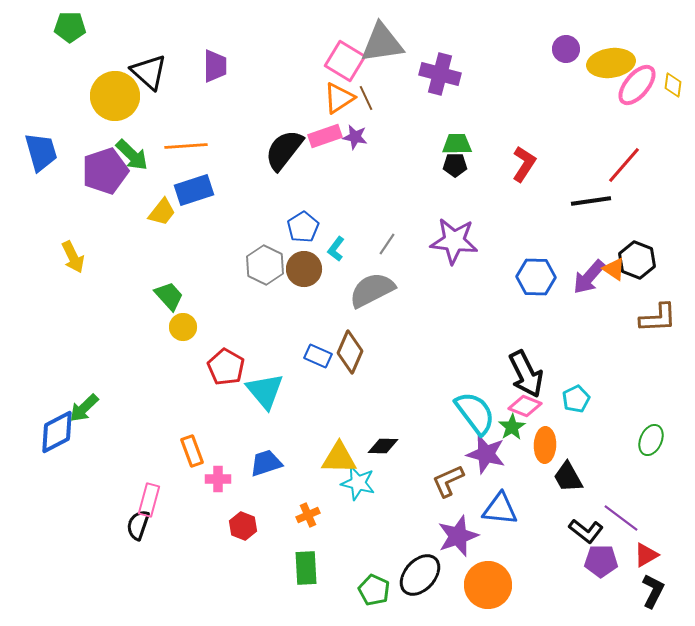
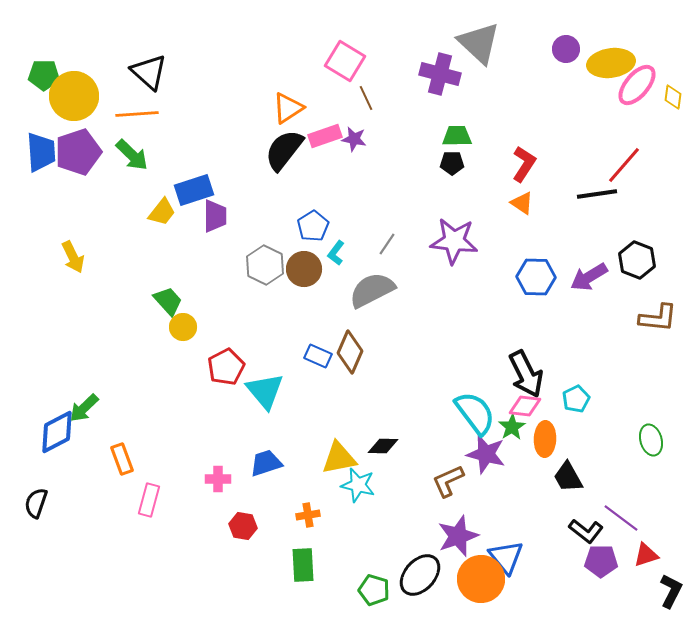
green pentagon at (70, 27): moved 26 px left, 48 px down
gray triangle at (382, 43): moved 97 px right; rotated 51 degrees clockwise
purple trapezoid at (215, 66): moved 150 px down
yellow diamond at (673, 85): moved 12 px down
yellow circle at (115, 96): moved 41 px left
orange triangle at (339, 98): moved 51 px left, 10 px down
purple star at (355, 137): moved 1 px left, 2 px down
green trapezoid at (457, 144): moved 8 px up
orange line at (186, 146): moved 49 px left, 32 px up
blue trapezoid at (41, 152): rotated 12 degrees clockwise
black pentagon at (455, 165): moved 3 px left, 2 px up
purple pentagon at (105, 171): moved 27 px left, 19 px up
black line at (591, 201): moved 6 px right, 7 px up
blue pentagon at (303, 227): moved 10 px right, 1 px up
cyan L-shape at (336, 249): moved 4 px down
orange triangle at (614, 269): moved 92 px left, 66 px up
purple arrow at (589, 277): rotated 18 degrees clockwise
green trapezoid at (169, 296): moved 1 px left, 5 px down
brown L-shape at (658, 318): rotated 9 degrees clockwise
red pentagon at (226, 367): rotated 15 degrees clockwise
pink diamond at (525, 406): rotated 16 degrees counterclockwise
green ellipse at (651, 440): rotated 40 degrees counterclockwise
orange ellipse at (545, 445): moved 6 px up
orange rectangle at (192, 451): moved 70 px left, 8 px down
yellow triangle at (339, 458): rotated 12 degrees counterclockwise
cyan star at (358, 483): moved 2 px down
blue triangle at (500, 509): moved 6 px right, 48 px down; rotated 45 degrees clockwise
orange cross at (308, 515): rotated 15 degrees clockwise
black semicircle at (138, 525): moved 102 px left, 22 px up
red hexagon at (243, 526): rotated 12 degrees counterclockwise
red triangle at (646, 555): rotated 12 degrees clockwise
green rectangle at (306, 568): moved 3 px left, 3 px up
orange circle at (488, 585): moved 7 px left, 6 px up
green pentagon at (374, 590): rotated 8 degrees counterclockwise
black L-shape at (653, 591): moved 18 px right
